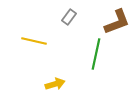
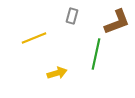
gray rectangle: moved 3 px right, 1 px up; rotated 21 degrees counterclockwise
yellow line: moved 3 px up; rotated 35 degrees counterclockwise
yellow arrow: moved 2 px right, 11 px up
